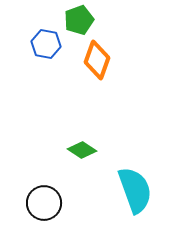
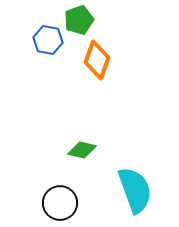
blue hexagon: moved 2 px right, 4 px up
green diamond: rotated 20 degrees counterclockwise
black circle: moved 16 px right
